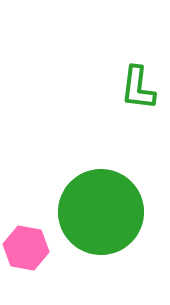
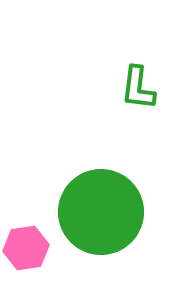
pink hexagon: rotated 18 degrees counterclockwise
